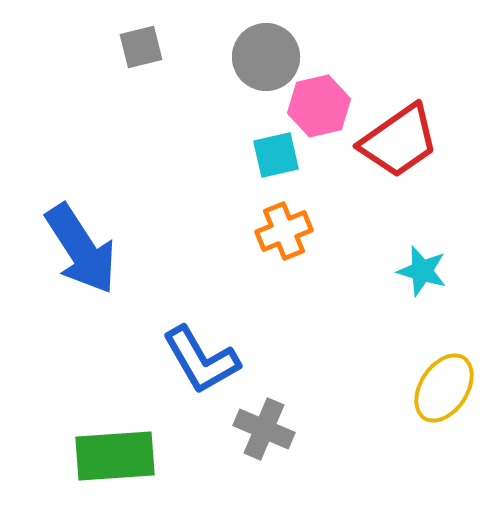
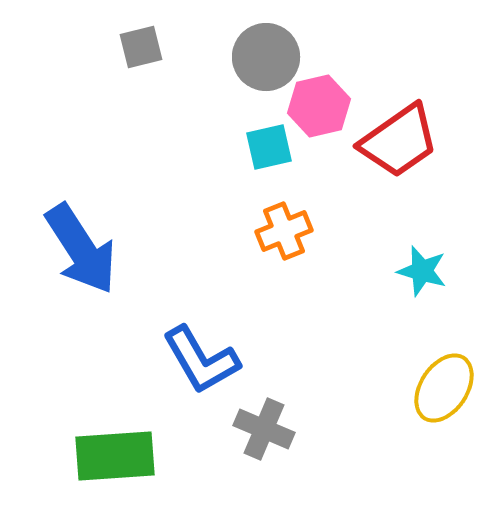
cyan square: moved 7 px left, 8 px up
